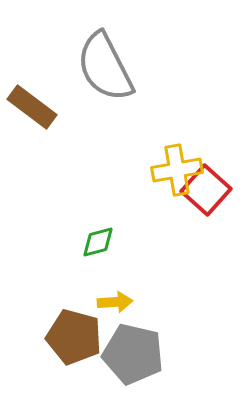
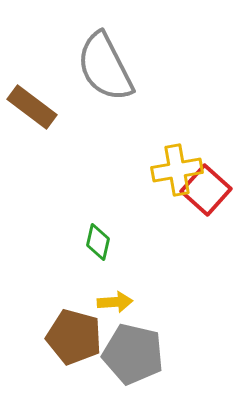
green diamond: rotated 63 degrees counterclockwise
